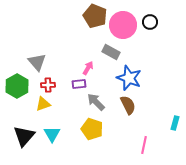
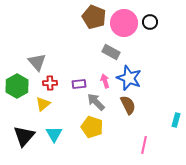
brown pentagon: moved 1 px left, 1 px down
pink circle: moved 1 px right, 2 px up
pink arrow: moved 17 px right, 13 px down; rotated 48 degrees counterclockwise
red cross: moved 2 px right, 2 px up
yellow triangle: rotated 21 degrees counterclockwise
cyan rectangle: moved 1 px right, 3 px up
yellow pentagon: moved 2 px up
cyan triangle: moved 2 px right
